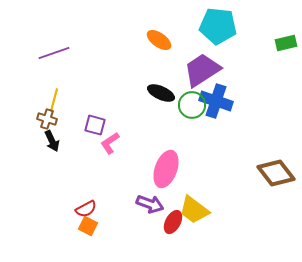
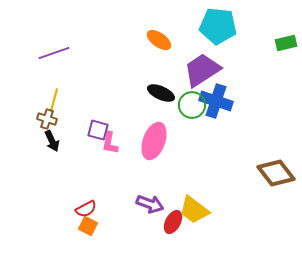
purple square: moved 3 px right, 5 px down
pink L-shape: rotated 45 degrees counterclockwise
pink ellipse: moved 12 px left, 28 px up
